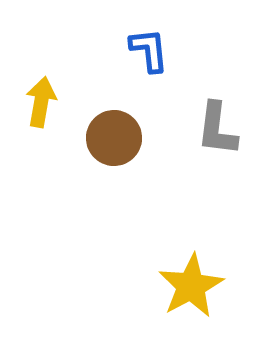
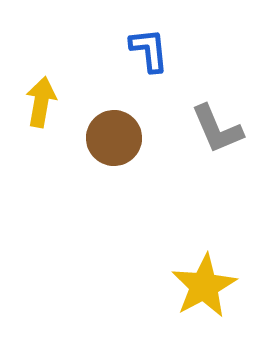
gray L-shape: rotated 30 degrees counterclockwise
yellow star: moved 13 px right
